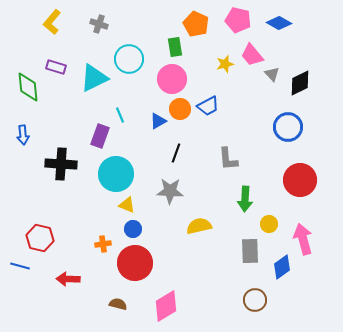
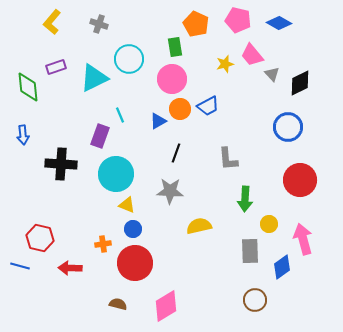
purple rectangle at (56, 67): rotated 36 degrees counterclockwise
red arrow at (68, 279): moved 2 px right, 11 px up
